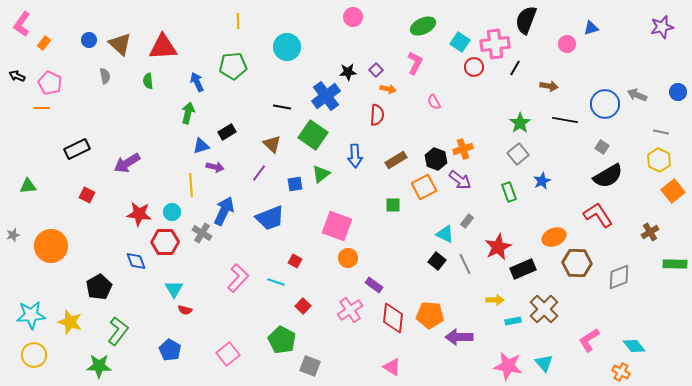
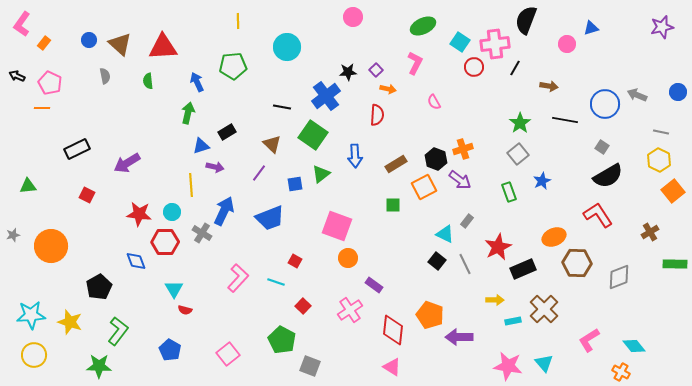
brown rectangle at (396, 160): moved 4 px down
orange pentagon at (430, 315): rotated 16 degrees clockwise
red diamond at (393, 318): moved 12 px down
